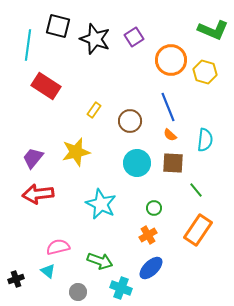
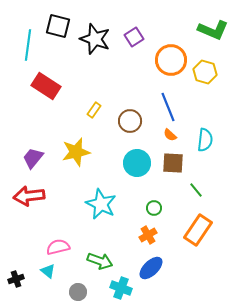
red arrow: moved 9 px left, 2 px down
